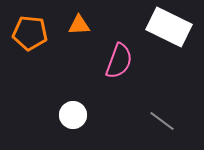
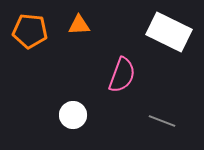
white rectangle: moved 5 px down
orange pentagon: moved 2 px up
pink semicircle: moved 3 px right, 14 px down
gray line: rotated 16 degrees counterclockwise
